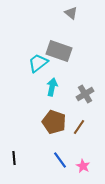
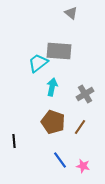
gray rectangle: rotated 15 degrees counterclockwise
brown pentagon: moved 1 px left
brown line: moved 1 px right
black line: moved 17 px up
pink star: rotated 16 degrees counterclockwise
